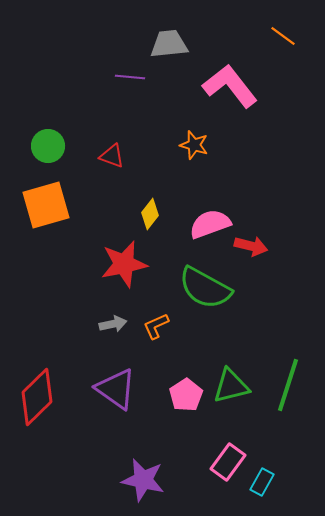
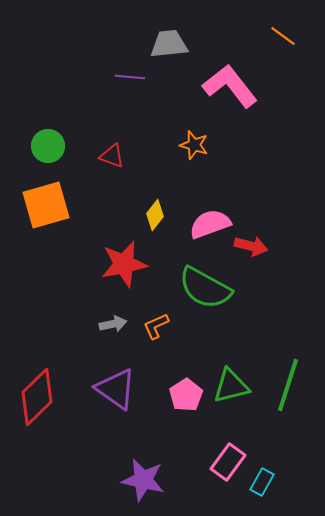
yellow diamond: moved 5 px right, 1 px down
